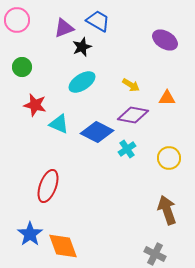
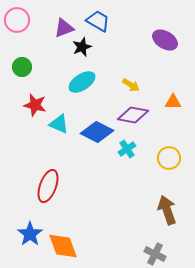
orange triangle: moved 6 px right, 4 px down
